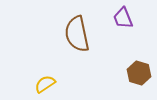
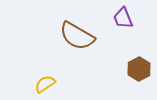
brown semicircle: moved 2 px down; rotated 48 degrees counterclockwise
brown hexagon: moved 4 px up; rotated 15 degrees clockwise
